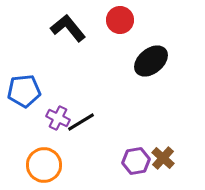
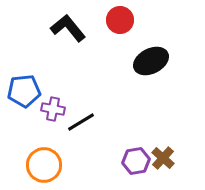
black ellipse: rotated 12 degrees clockwise
purple cross: moved 5 px left, 9 px up; rotated 15 degrees counterclockwise
